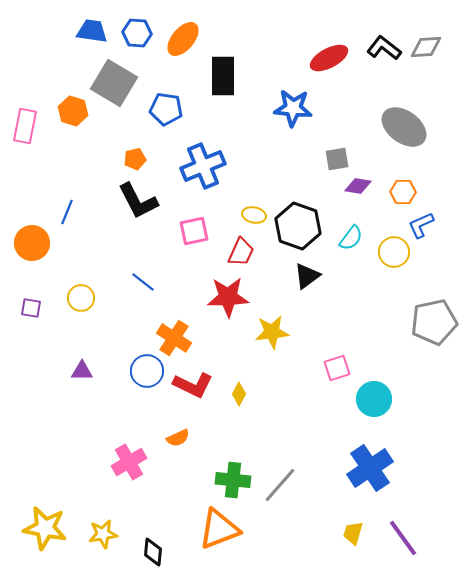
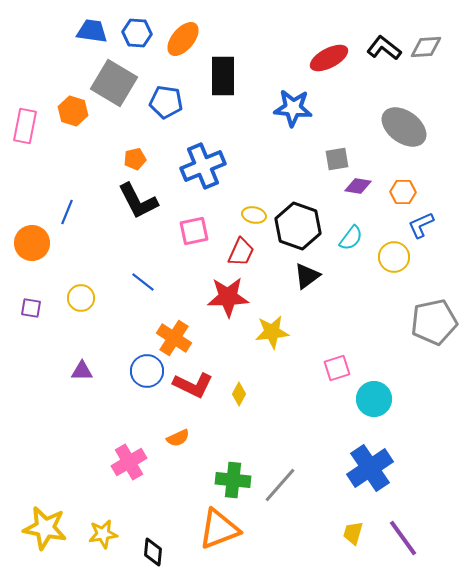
blue pentagon at (166, 109): moved 7 px up
yellow circle at (394, 252): moved 5 px down
